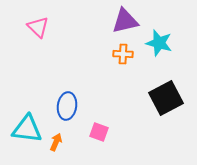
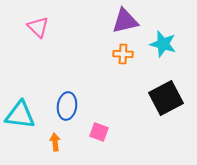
cyan star: moved 4 px right, 1 px down
cyan triangle: moved 7 px left, 14 px up
orange arrow: moved 1 px left; rotated 30 degrees counterclockwise
